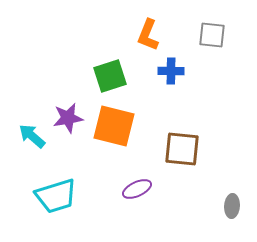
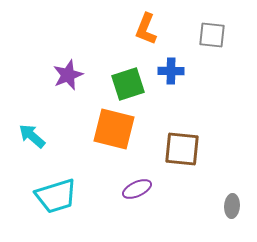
orange L-shape: moved 2 px left, 6 px up
green square: moved 18 px right, 8 px down
purple star: moved 43 px up; rotated 12 degrees counterclockwise
orange square: moved 3 px down
